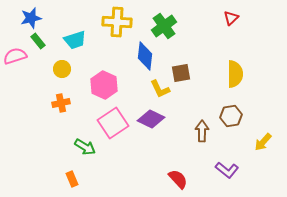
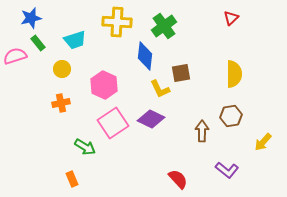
green rectangle: moved 2 px down
yellow semicircle: moved 1 px left
